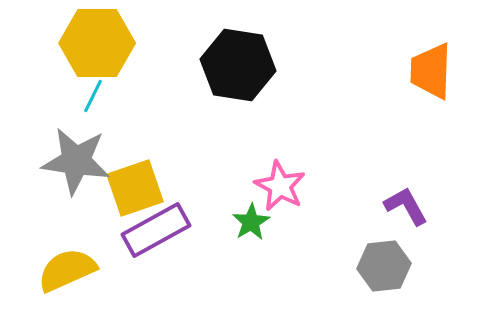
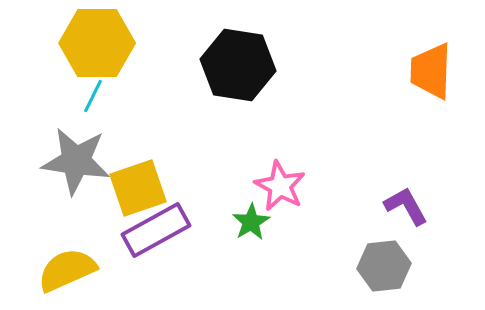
yellow square: moved 3 px right
